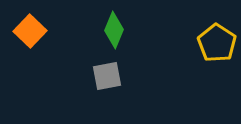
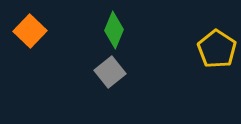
yellow pentagon: moved 6 px down
gray square: moved 3 px right, 4 px up; rotated 28 degrees counterclockwise
